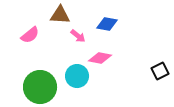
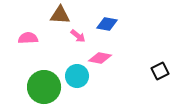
pink semicircle: moved 2 px left, 3 px down; rotated 144 degrees counterclockwise
green circle: moved 4 px right
